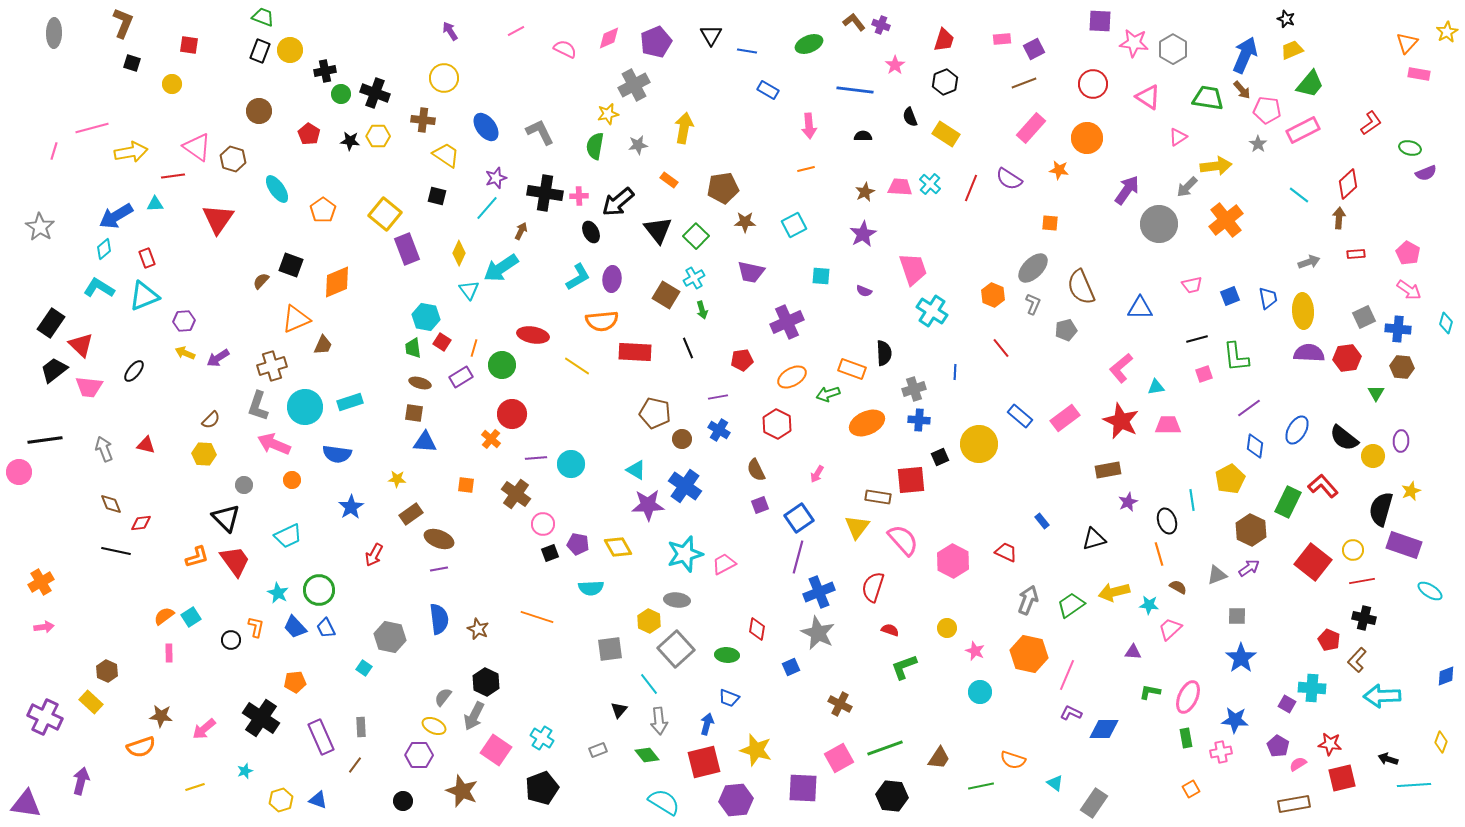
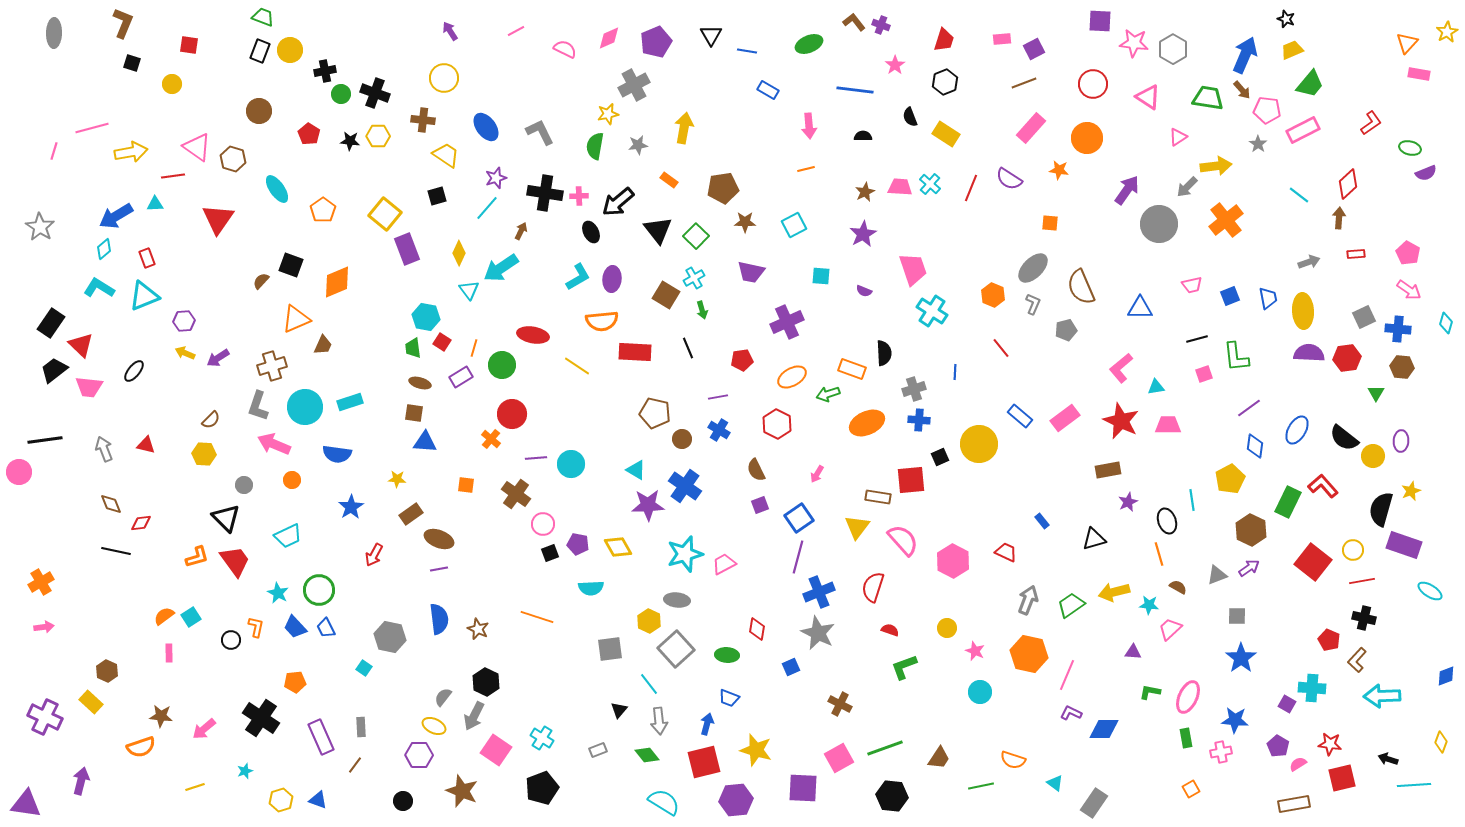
black square at (437, 196): rotated 30 degrees counterclockwise
